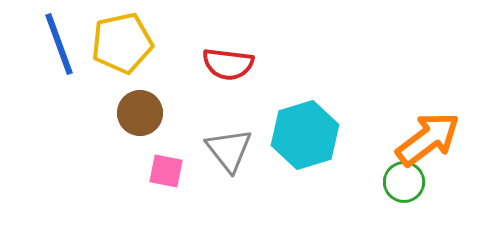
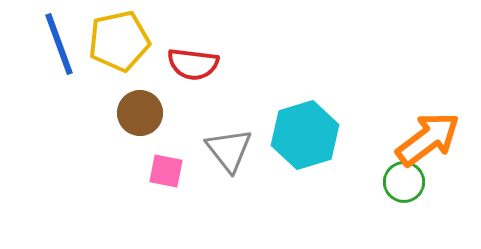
yellow pentagon: moved 3 px left, 2 px up
red semicircle: moved 35 px left
